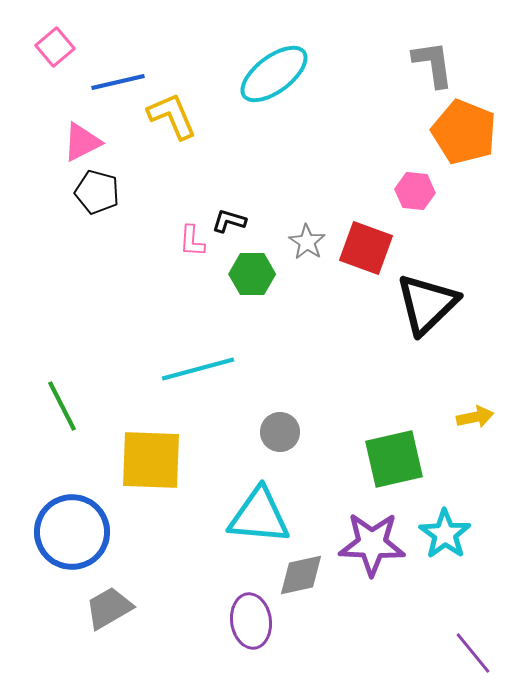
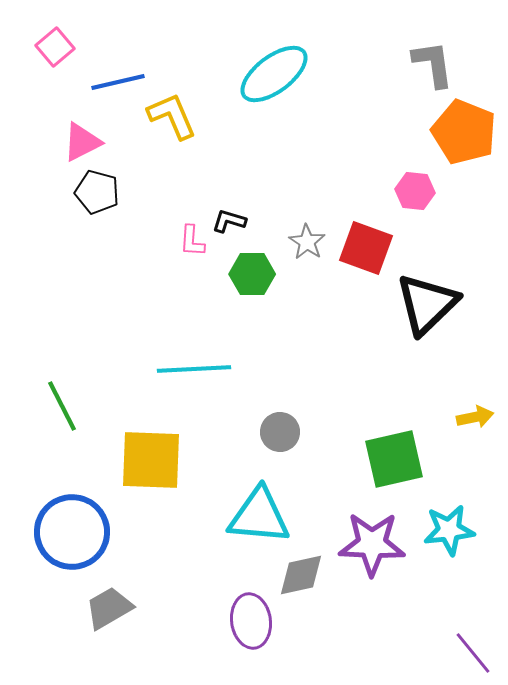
cyan line: moved 4 px left; rotated 12 degrees clockwise
cyan star: moved 4 px right, 4 px up; rotated 30 degrees clockwise
